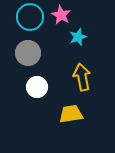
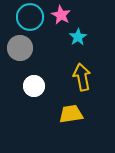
cyan star: rotated 12 degrees counterclockwise
gray circle: moved 8 px left, 5 px up
white circle: moved 3 px left, 1 px up
